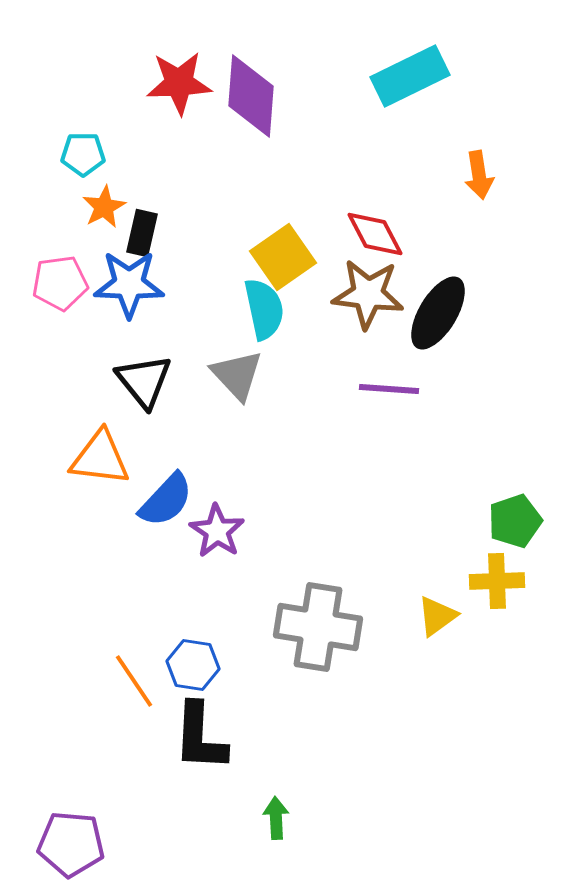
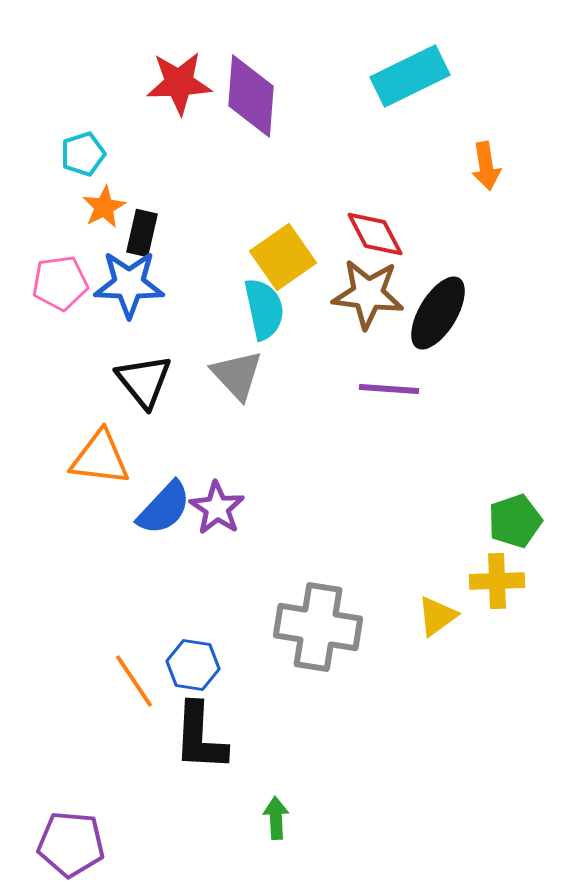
cyan pentagon: rotated 18 degrees counterclockwise
orange arrow: moved 7 px right, 9 px up
blue semicircle: moved 2 px left, 8 px down
purple star: moved 23 px up
